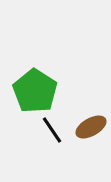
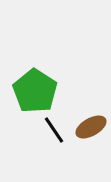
black line: moved 2 px right
